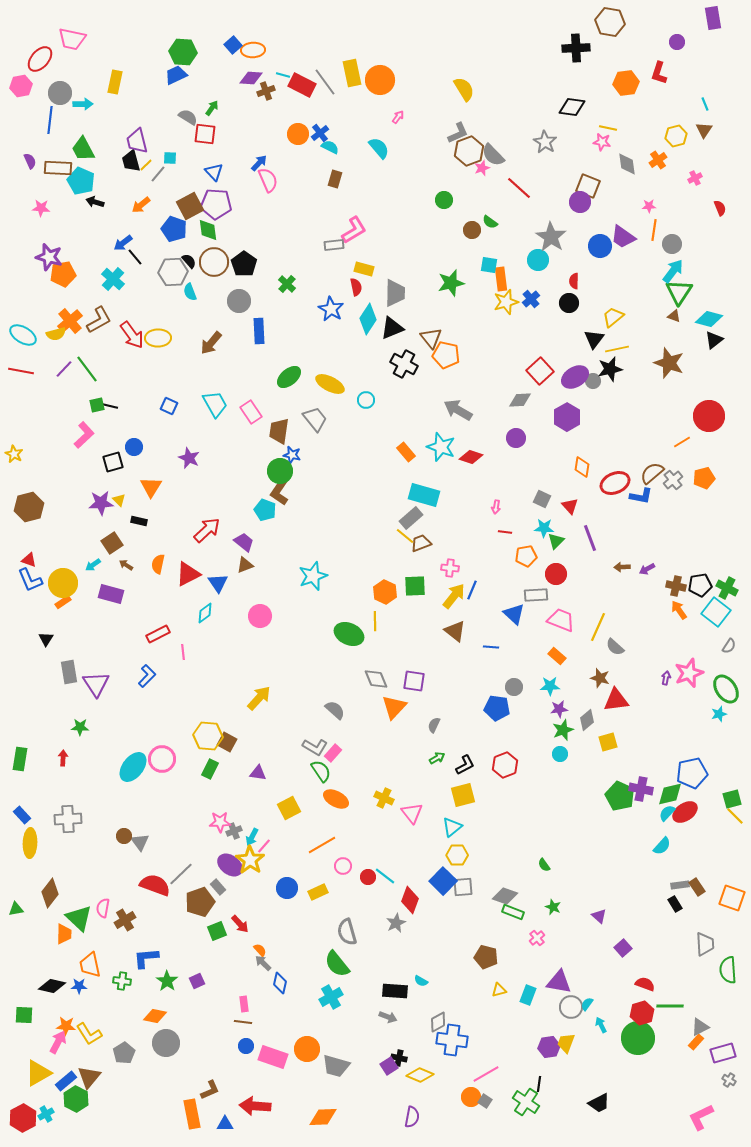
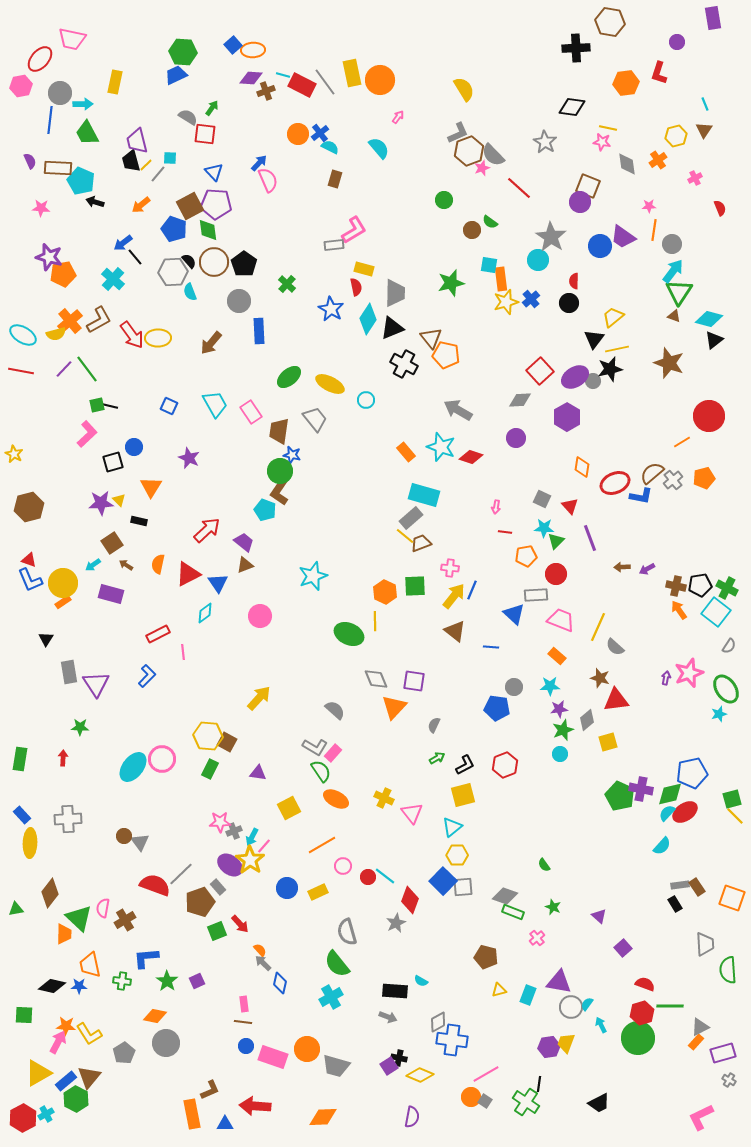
green trapezoid at (83, 149): moved 4 px right, 16 px up
pink L-shape at (84, 435): moved 3 px right, 1 px up
